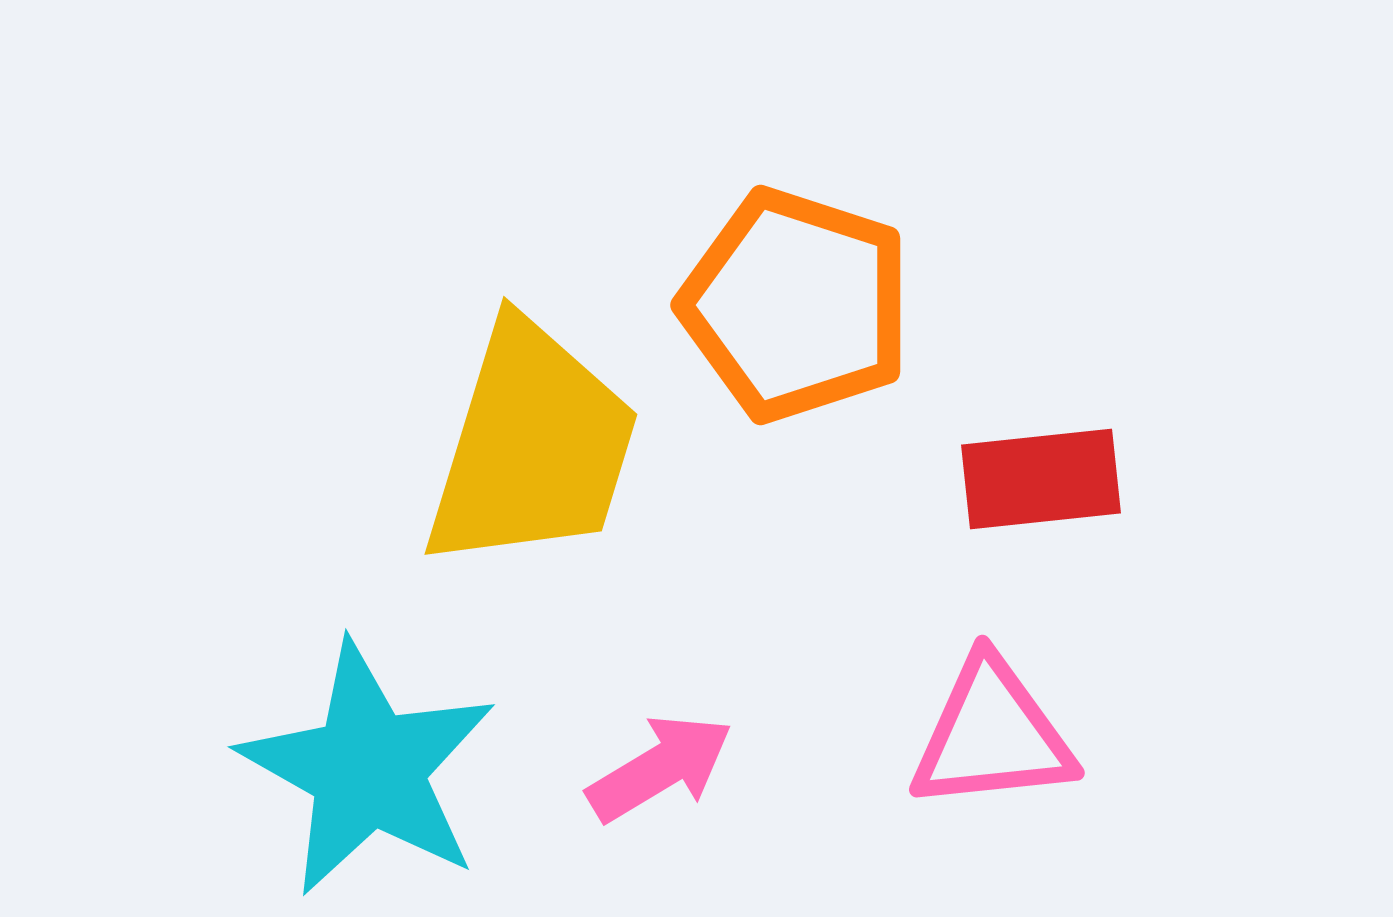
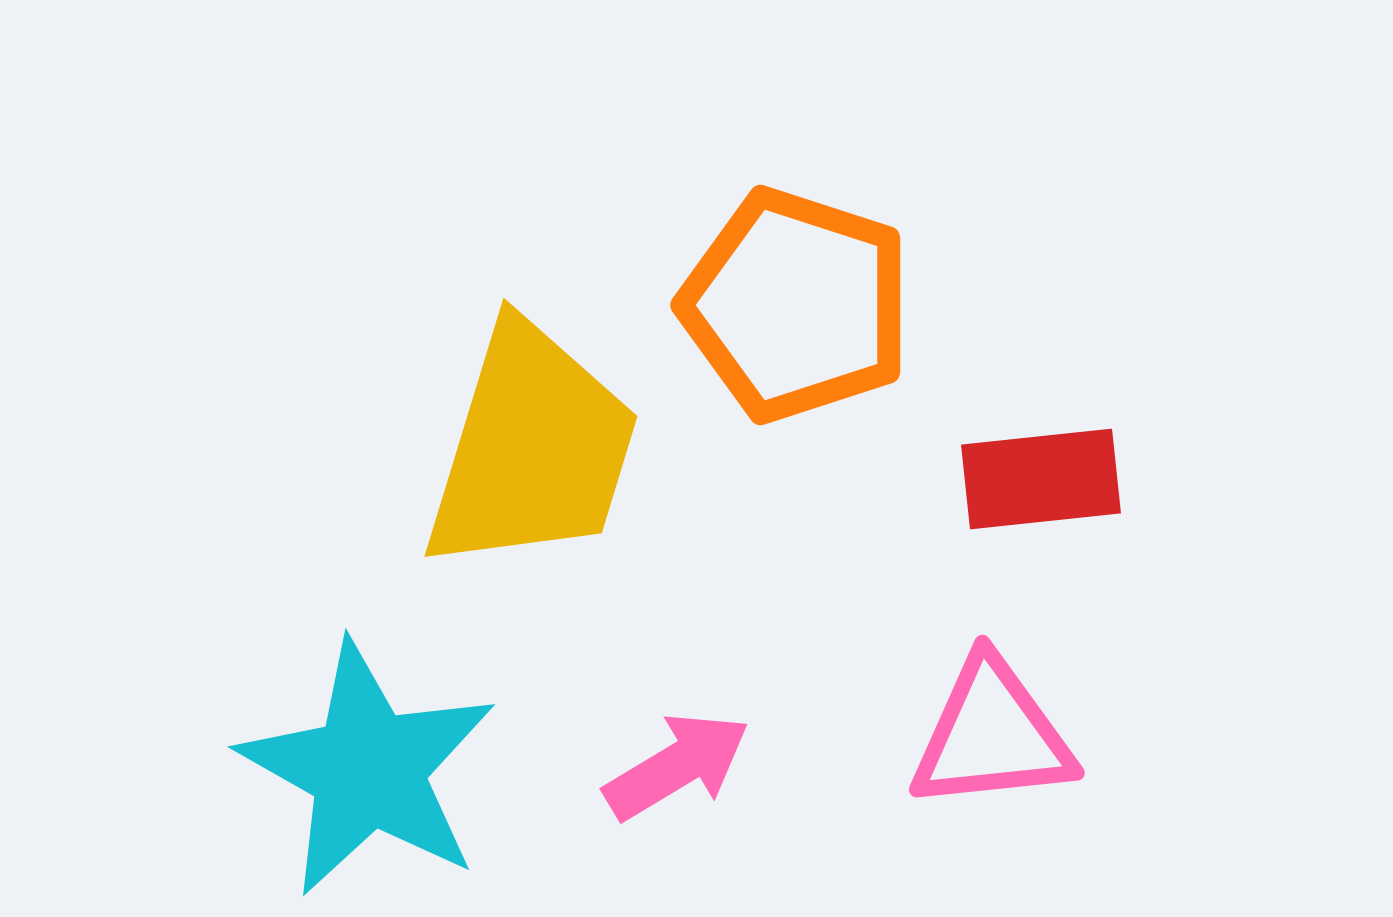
yellow trapezoid: moved 2 px down
pink arrow: moved 17 px right, 2 px up
